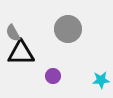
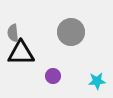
gray circle: moved 3 px right, 3 px down
gray semicircle: rotated 24 degrees clockwise
cyan star: moved 4 px left, 1 px down
